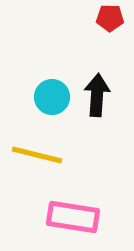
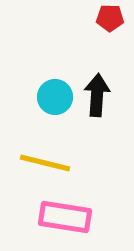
cyan circle: moved 3 px right
yellow line: moved 8 px right, 8 px down
pink rectangle: moved 8 px left
